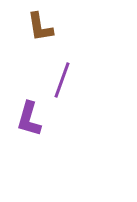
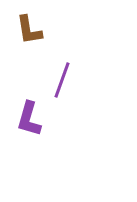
brown L-shape: moved 11 px left, 3 px down
